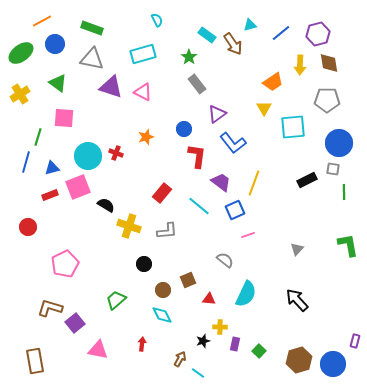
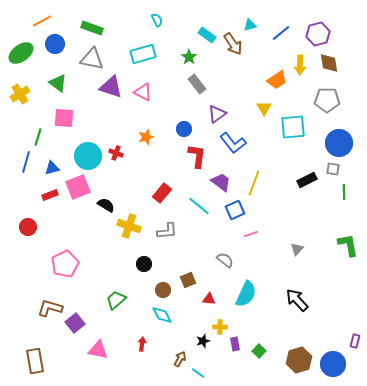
orange trapezoid at (273, 82): moved 4 px right, 2 px up
pink line at (248, 235): moved 3 px right, 1 px up
purple rectangle at (235, 344): rotated 24 degrees counterclockwise
